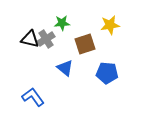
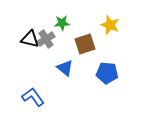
yellow star: rotated 30 degrees clockwise
